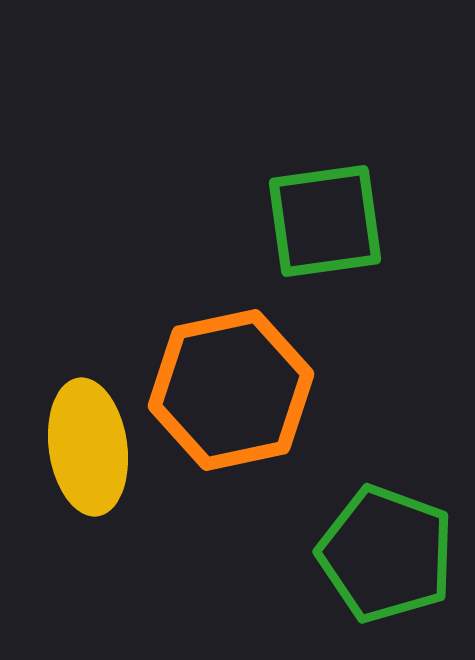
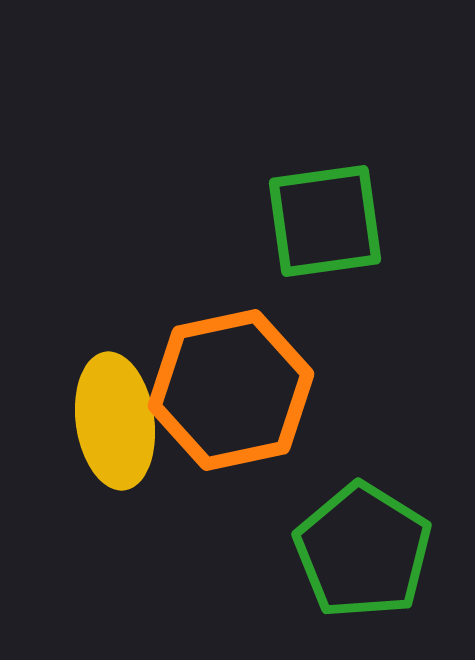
yellow ellipse: moved 27 px right, 26 px up
green pentagon: moved 23 px left, 3 px up; rotated 12 degrees clockwise
